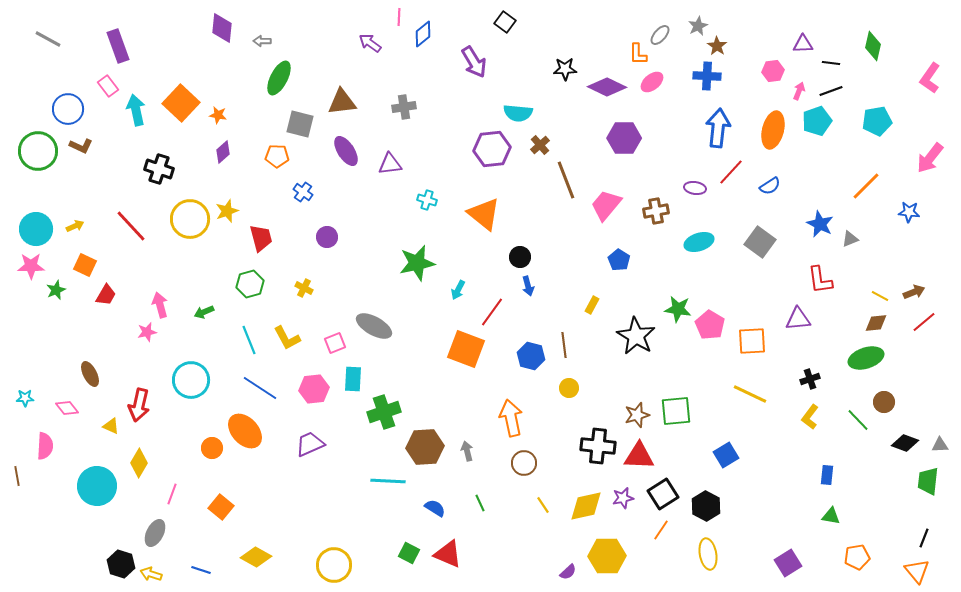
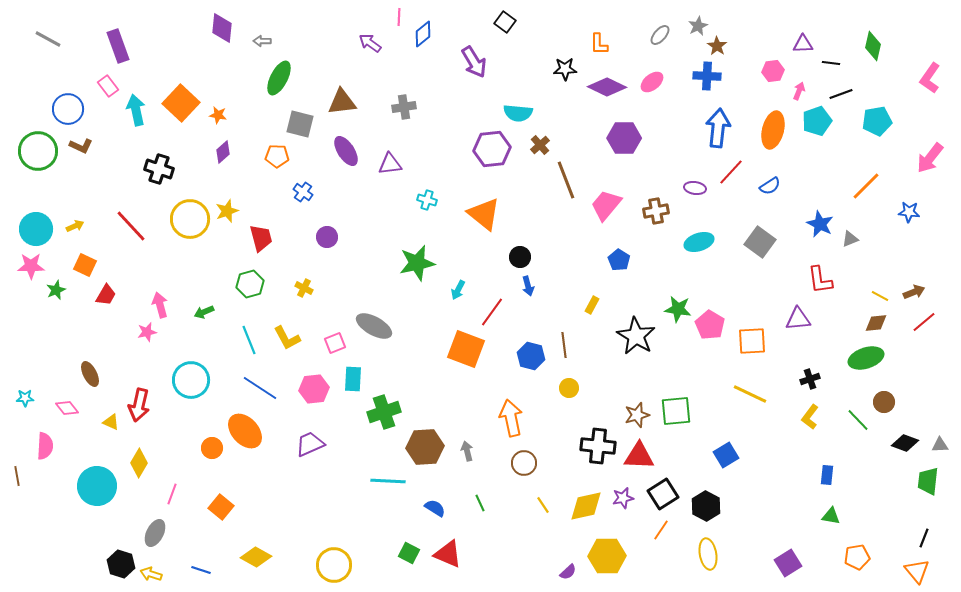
orange L-shape at (638, 54): moved 39 px left, 10 px up
black line at (831, 91): moved 10 px right, 3 px down
yellow triangle at (111, 426): moved 4 px up
